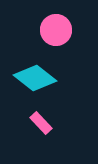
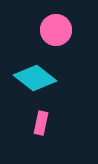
pink rectangle: rotated 55 degrees clockwise
